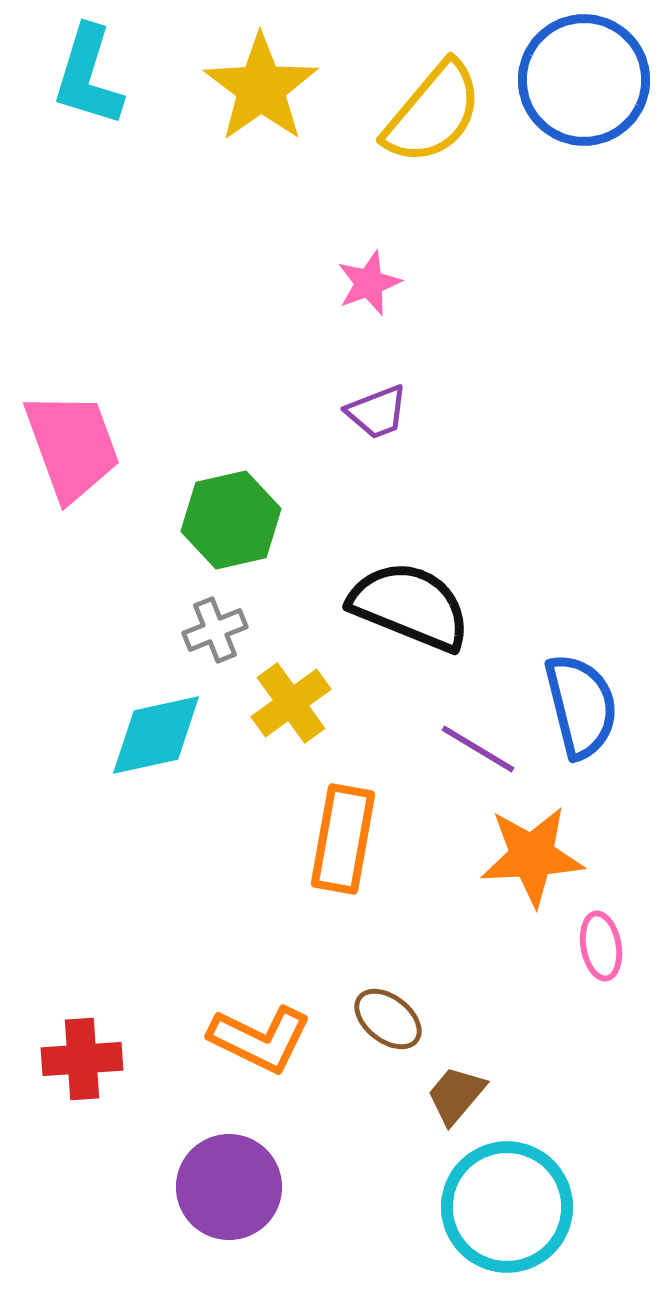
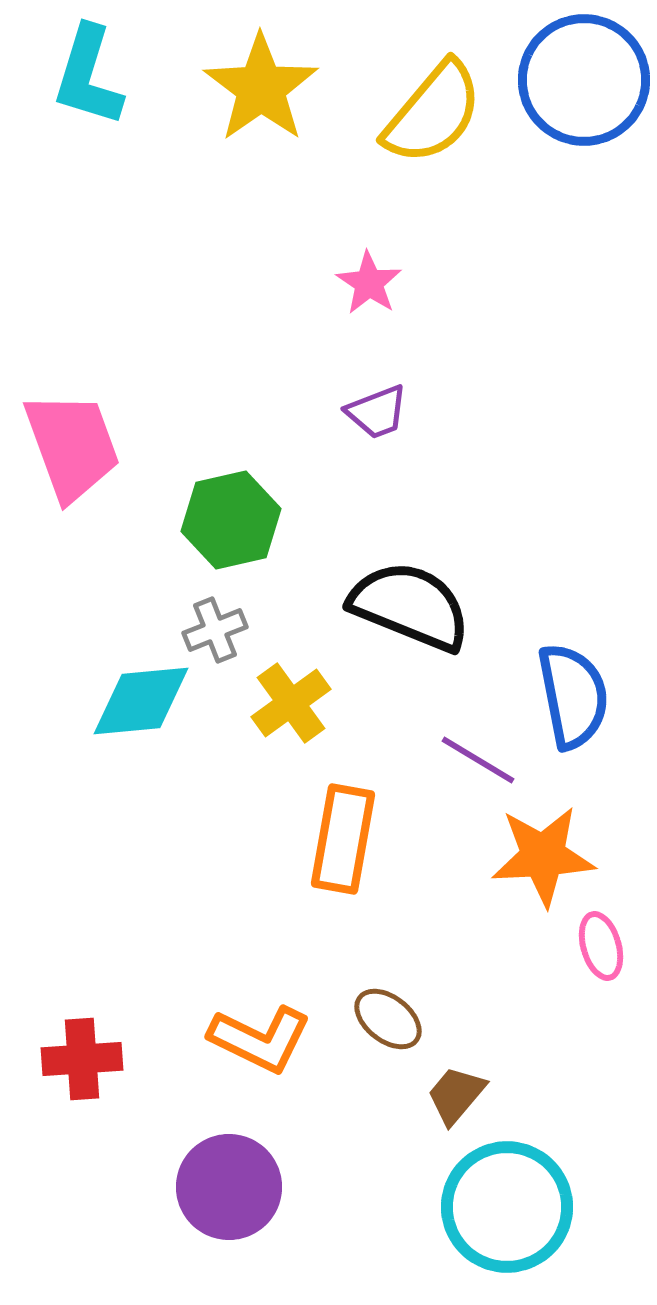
pink star: rotated 18 degrees counterclockwise
blue semicircle: moved 8 px left, 10 px up; rotated 3 degrees clockwise
cyan diamond: moved 15 px left, 34 px up; rotated 7 degrees clockwise
purple line: moved 11 px down
orange star: moved 11 px right
pink ellipse: rotated 6 degrees counterclockwise
